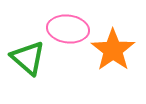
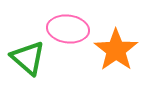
orange star: moved 3 px right
